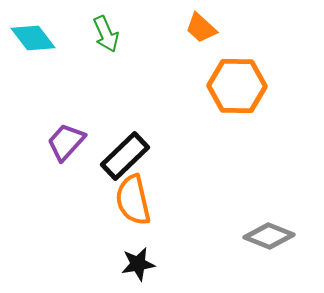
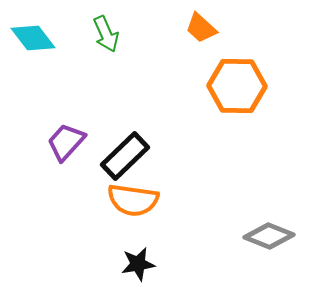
orange semicircle: rotated 69 degrees counterclockwise
